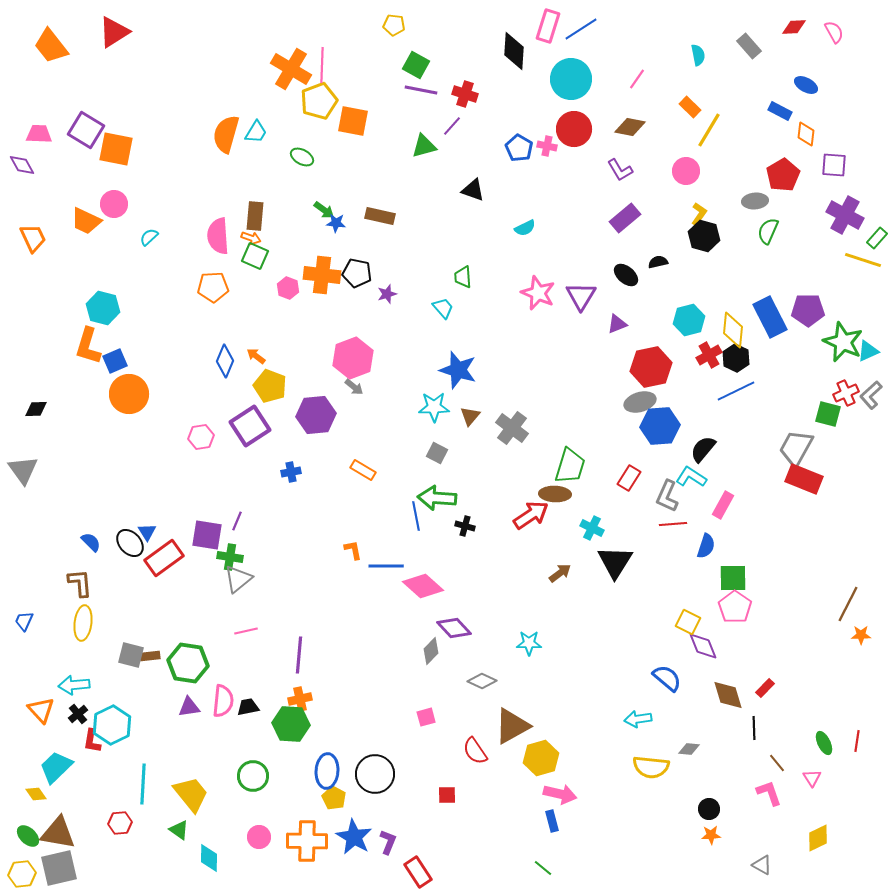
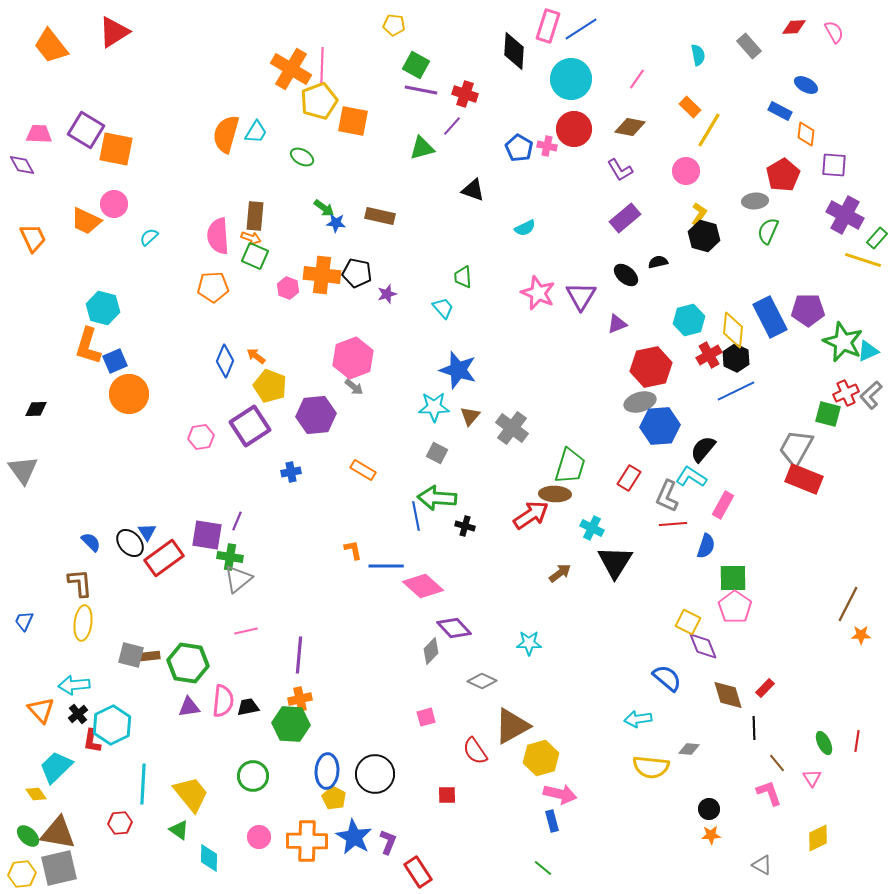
green triangle at (424, 146): moved 2 px left, 2 px down
green arrow at (324, 210): moved 2 px up
